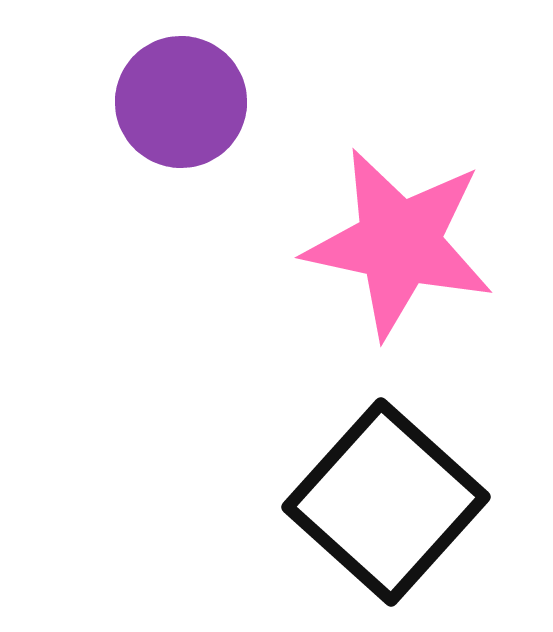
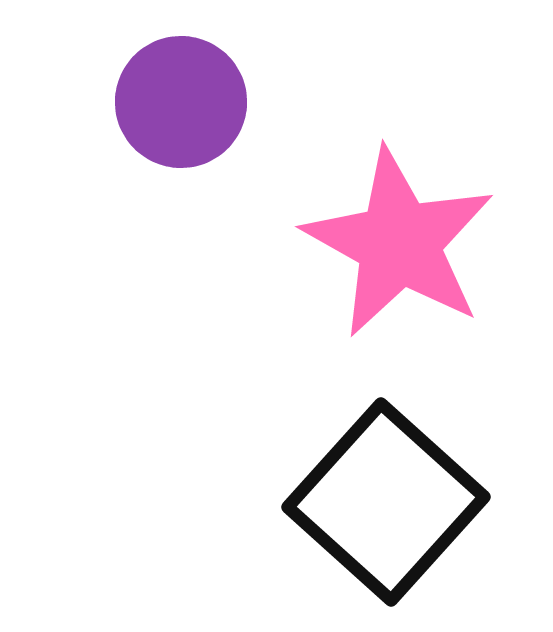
pink star: rotated 17 degrees clockwise
